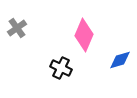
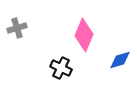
gray cross: rotated 18 degrees clockwise
